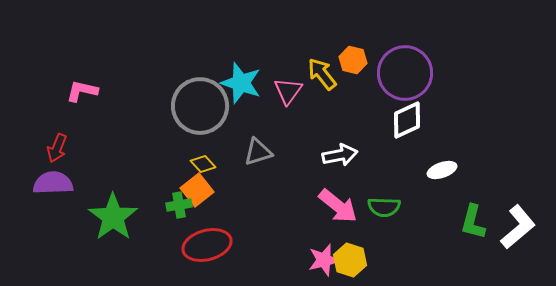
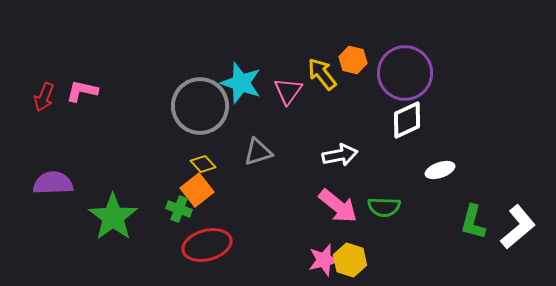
red arrow: moved 13 px left, 51 px up
white ellipse: moved 2 px left
green cross: moved 4 px down; rotated 30 degrees clockwise
